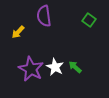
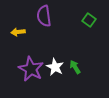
yellow arrow: rotated 40 degrees clockwise
green arrow: rotated 16 degrees clockwise
